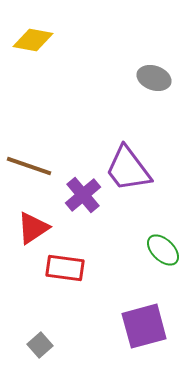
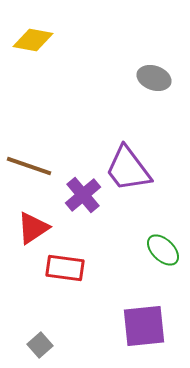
purple square: rotated 9 degrees clockwise
